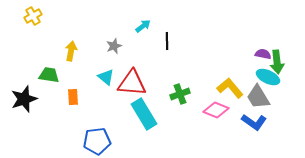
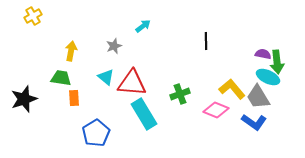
black line: moved 39 px right
green trapezoid: moved 12 px right, 3 px down
yellow L-shape: moved 2 px right, 1 px down
orange rectangle: moved 1 px right, 1 px down
blue pentagon: moved 1 px left, 8 px up; rotated 24 degrees counterclockwise
